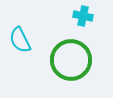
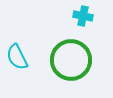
cyan semicircle: moved 3 px left, 17 px down
